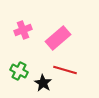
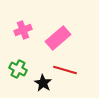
green cross: moved 1 px left, 2 px up
